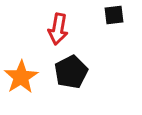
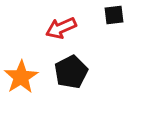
red arrow: moved 3 px right, 1 px up; rotated 56 degrees clockwise
